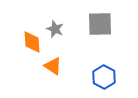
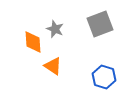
gray square: rotated 20 degrees counterclockwise
orange diamond: moved 1 px right
blue hexagon: rotated 10 degrees counterclockwise
